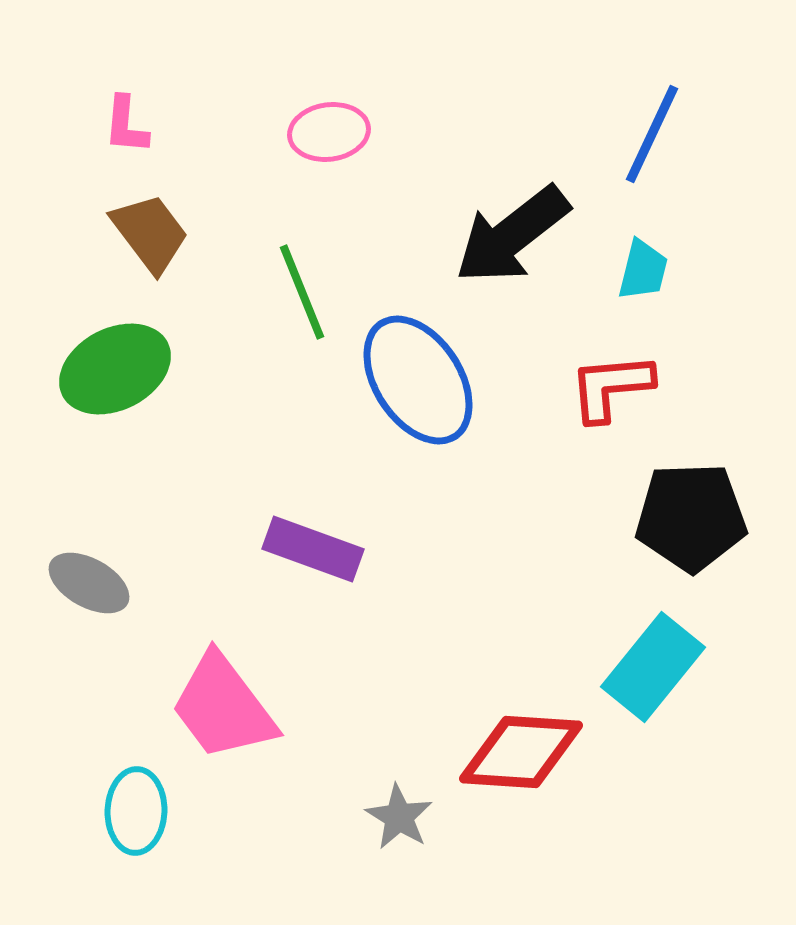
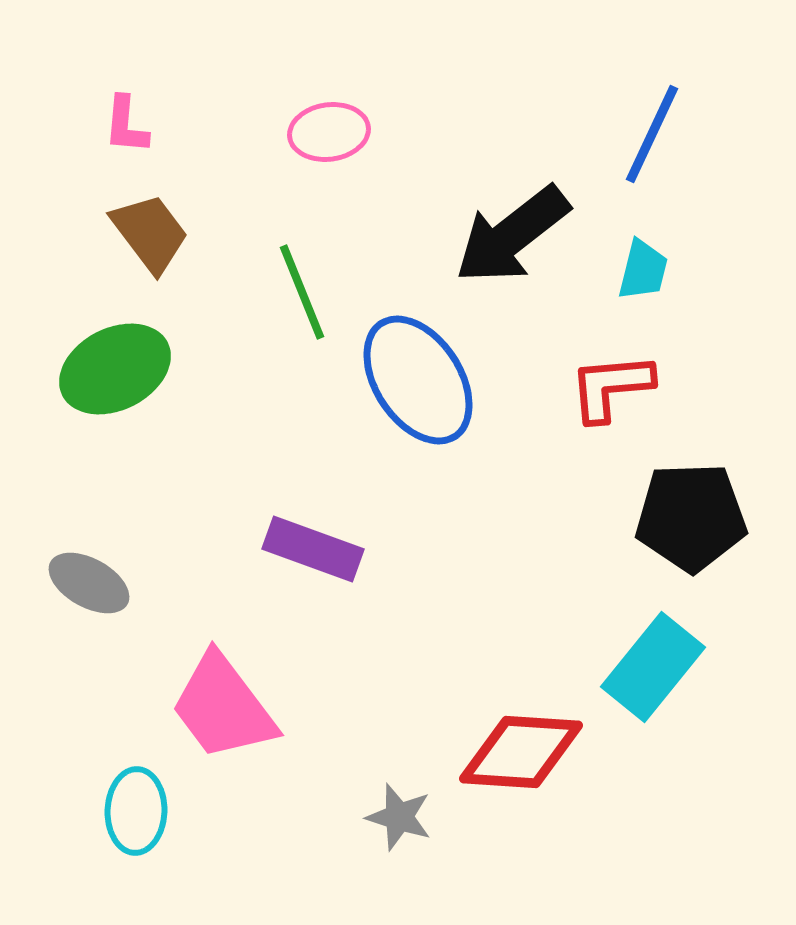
gray star: rotated 14 degrees counterclockwise
